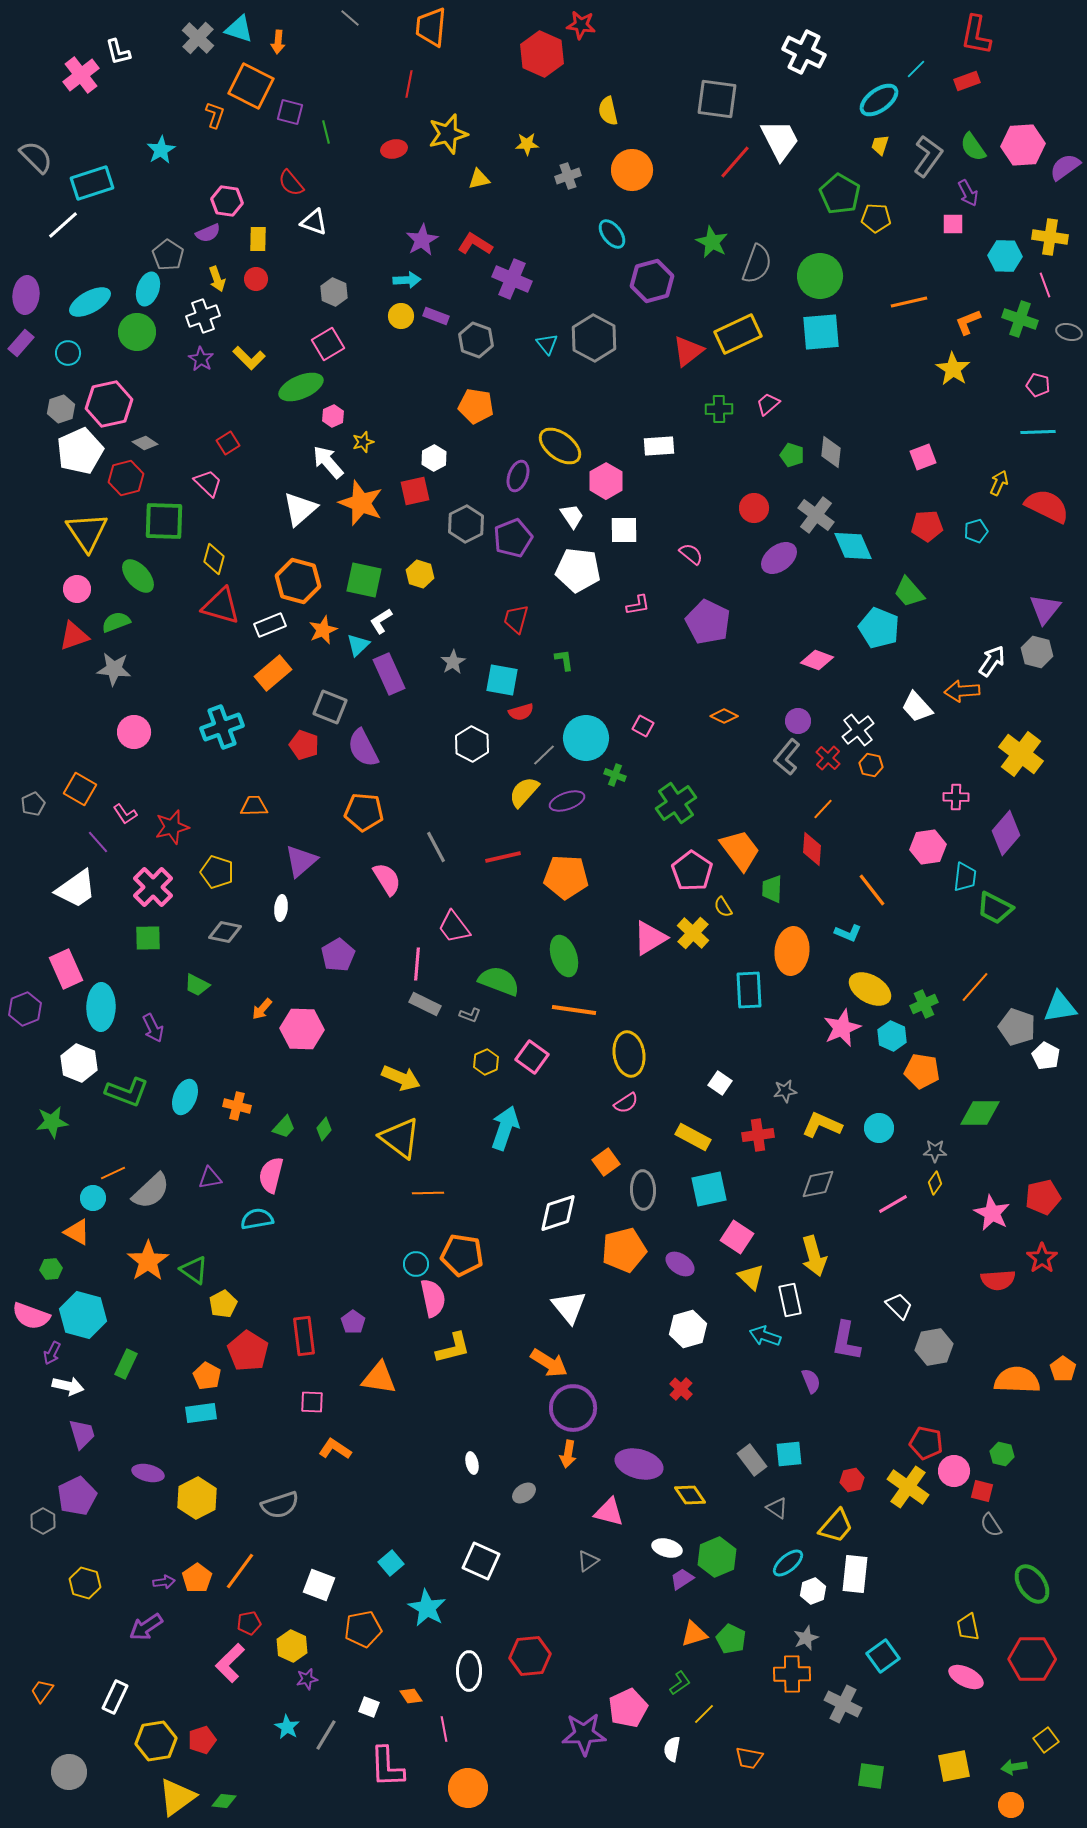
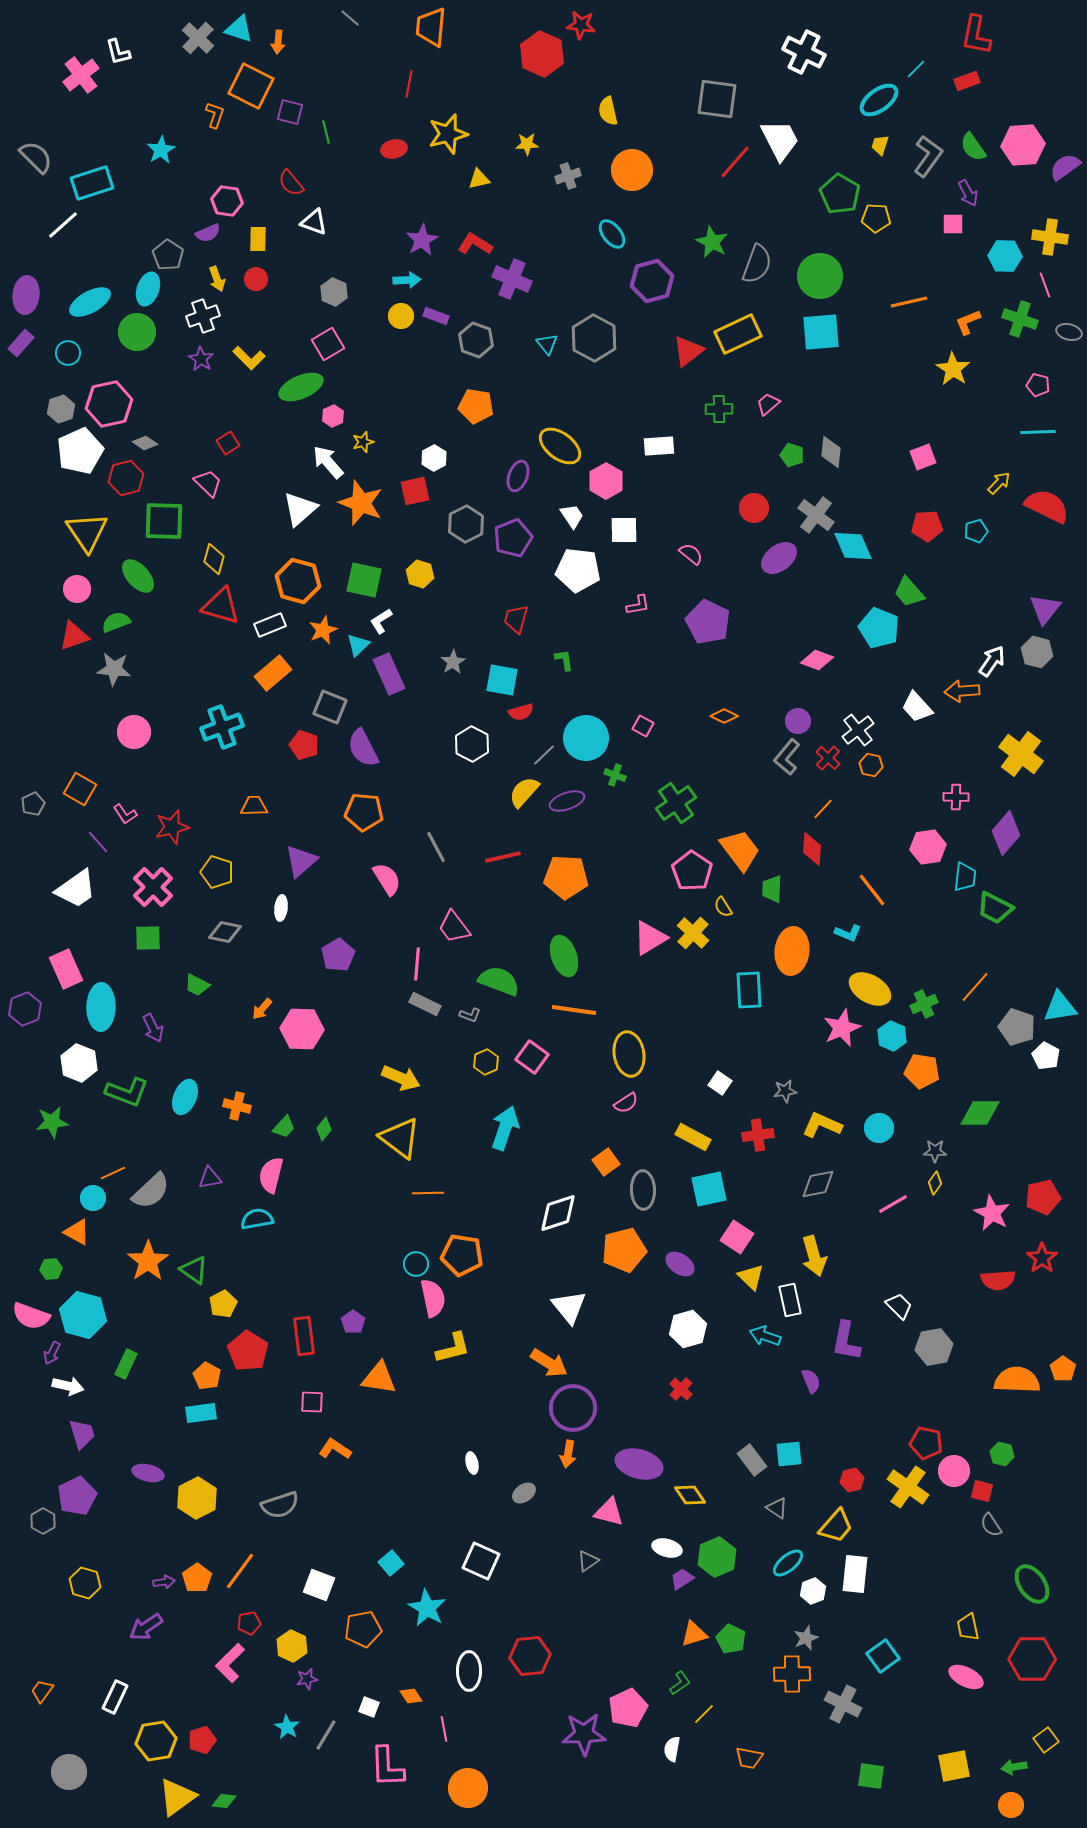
yellow arrow at (999, 483): rotated 20 degrees clockwise
